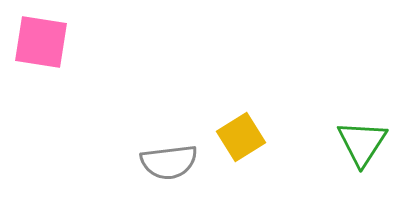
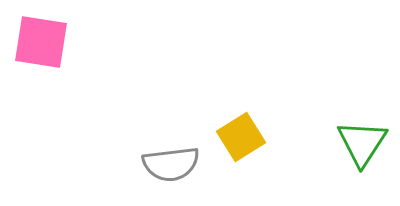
gray semicircle: moved 2 px right, 2 px down
